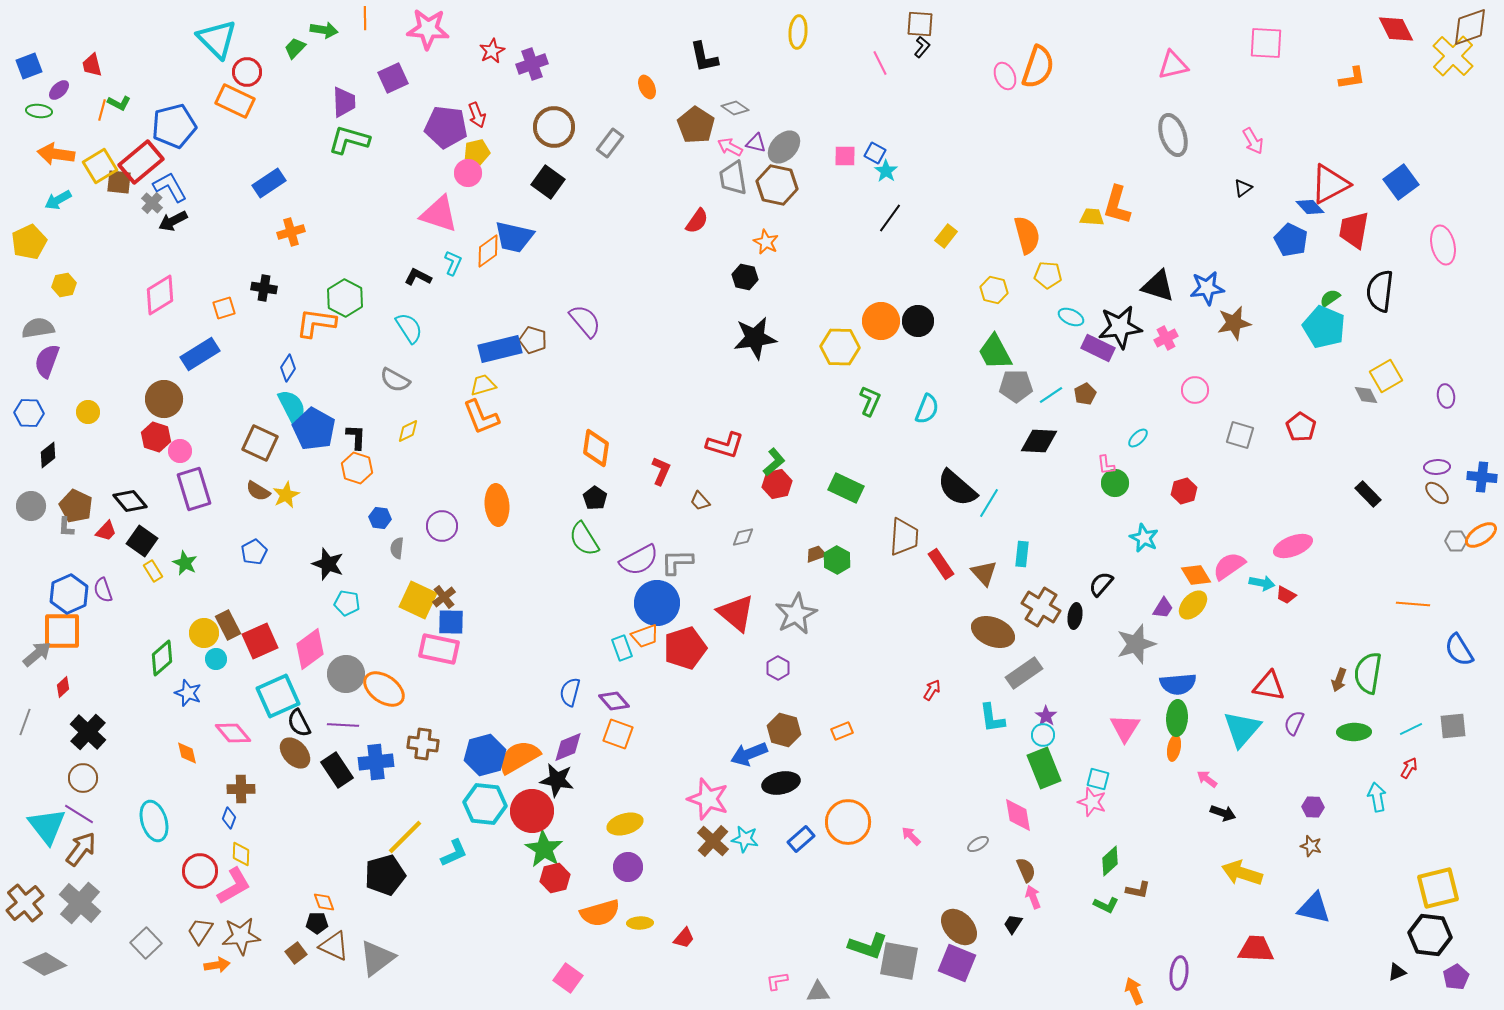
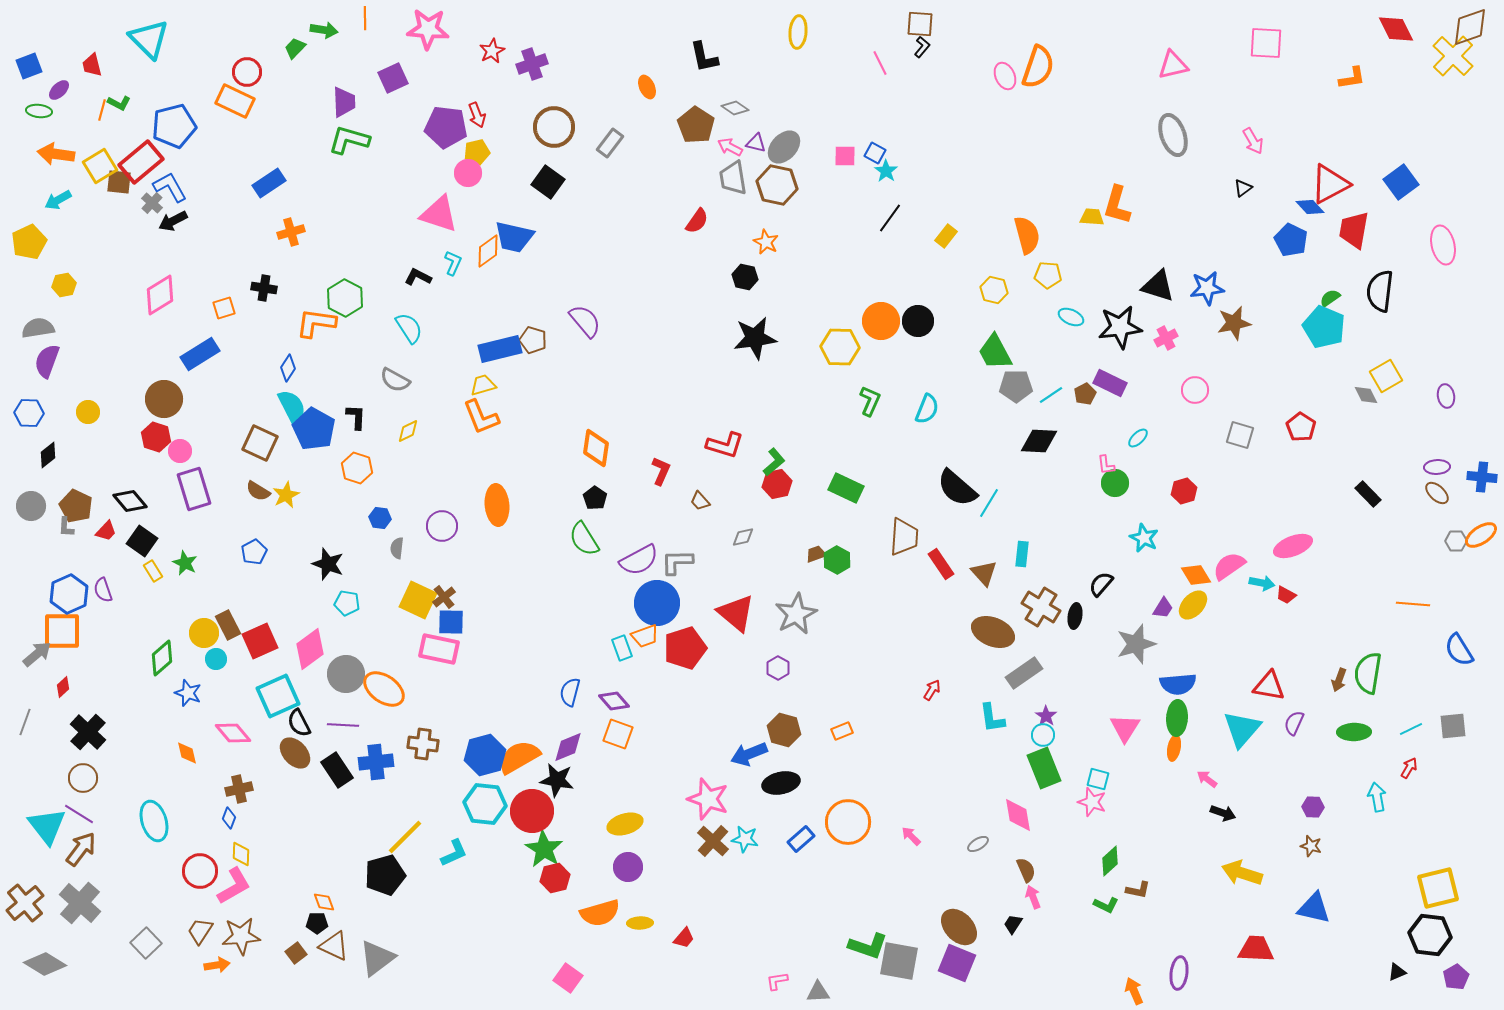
cyan triangle at (217, 39): moved 68 px left
purple rectangle at (1098, 348): moved 12 px right, 35 px down
black L-shape at (356, 437): moved 20 px up
brown cross at (241, 789): moved 2 px left; rotated 12 degrees counterclockwise
